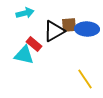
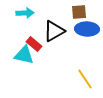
cyan arrow: rotated 12 degrees clockwise
brown square: moved 10 px right, 13 px up
